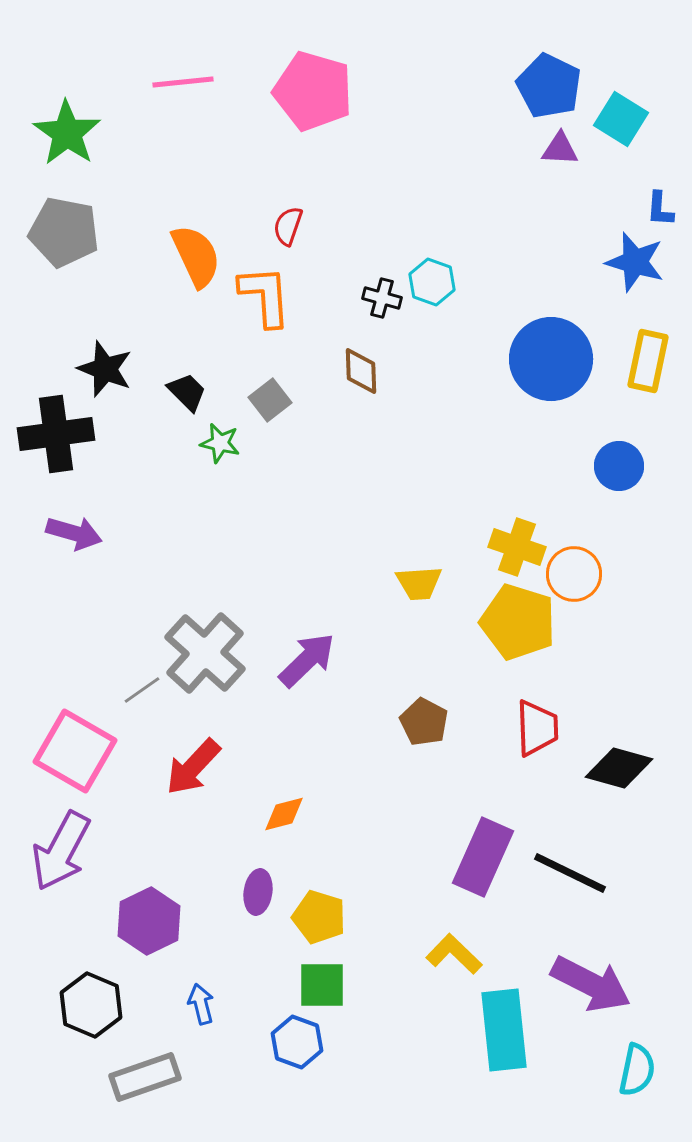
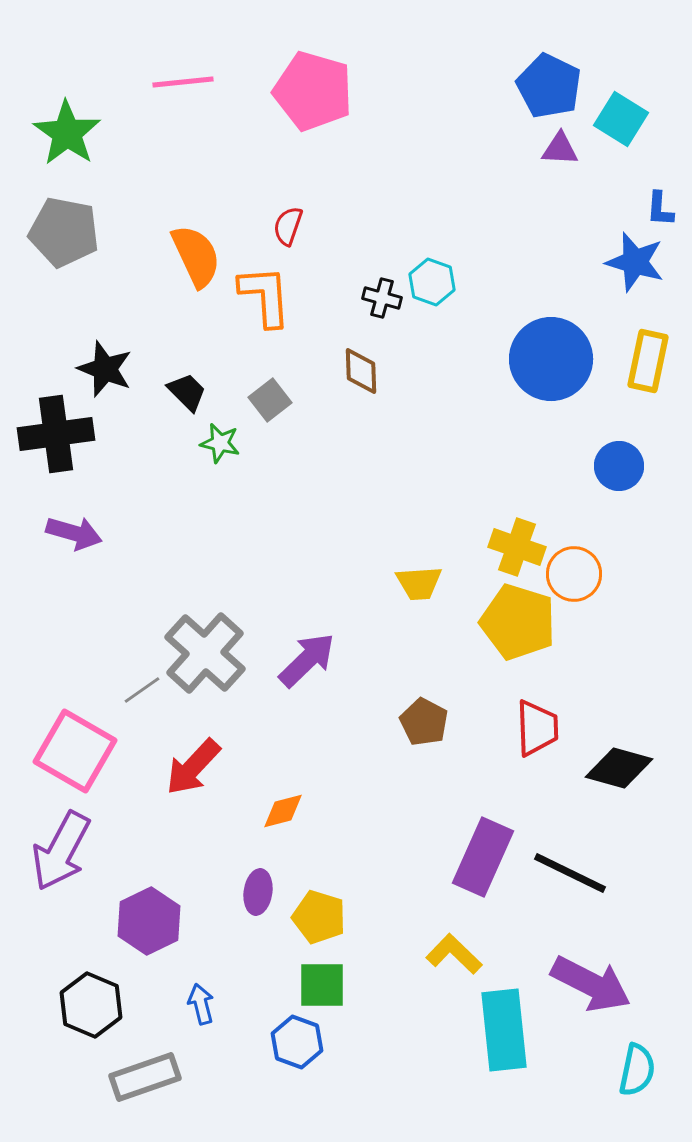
orange diamond at (284, 814): moved 1 px left, 3 px up
